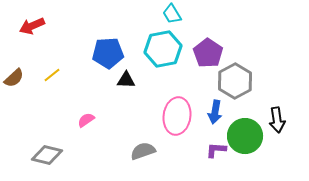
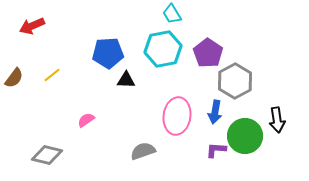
brown semicircle: rotated 10 degrees counterclockwise
